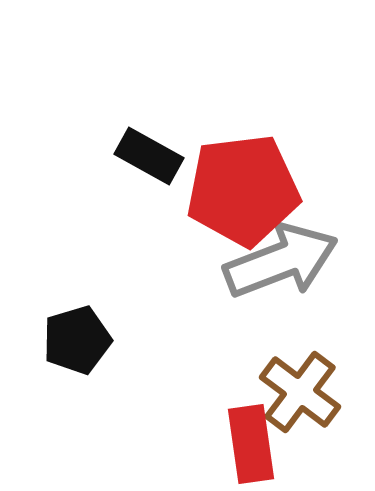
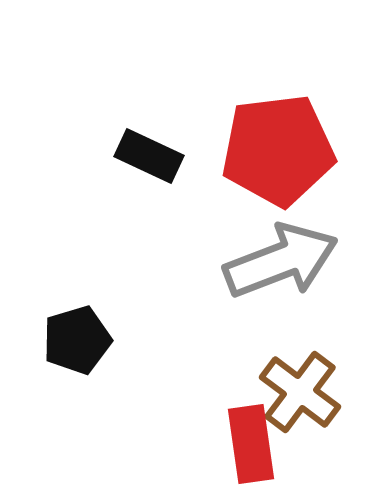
black rectangle: rotated 4 degrees counterclockwise
red pentagon: moved 35 px right, 40 px up
